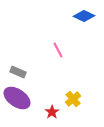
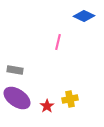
pink line: moved 8 px up; rotated 42 degrees clockwise
gray rectangle: moved 3 px left, 2 px up; rotated 14 degrees counterclockwise
yellow cross: moved 3 px left; rotated 28 degrees clockwise
red star: moved 5 px left, 6 px up
